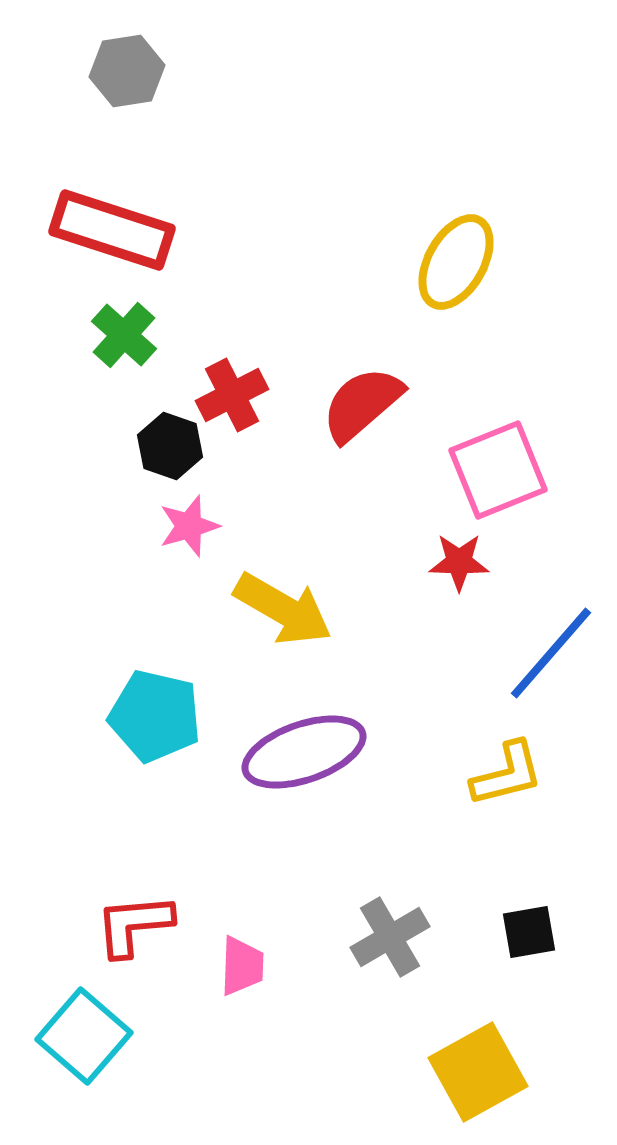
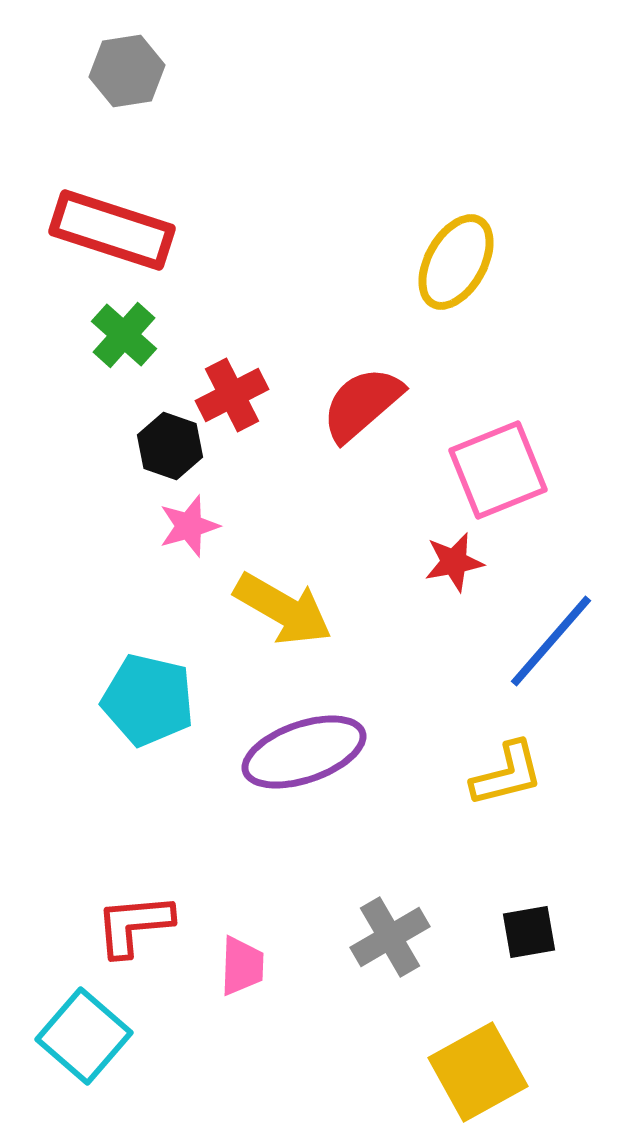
red star: moved 5 px left; rotated 12 degrees counterclockwise
blue line: moved 12 px up
cyan pentagon: moved 7 px left, 16 px up
